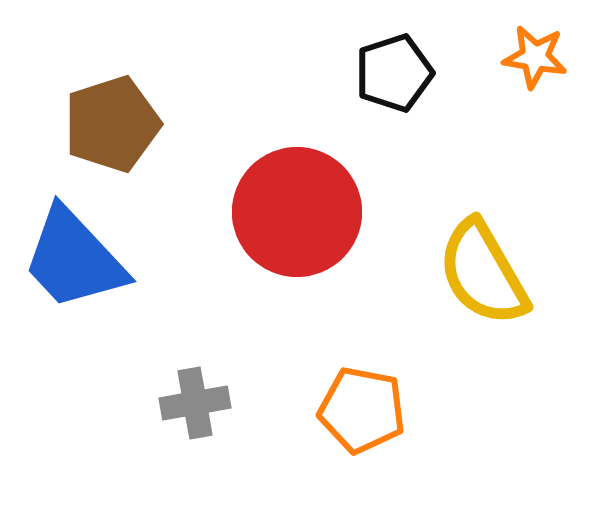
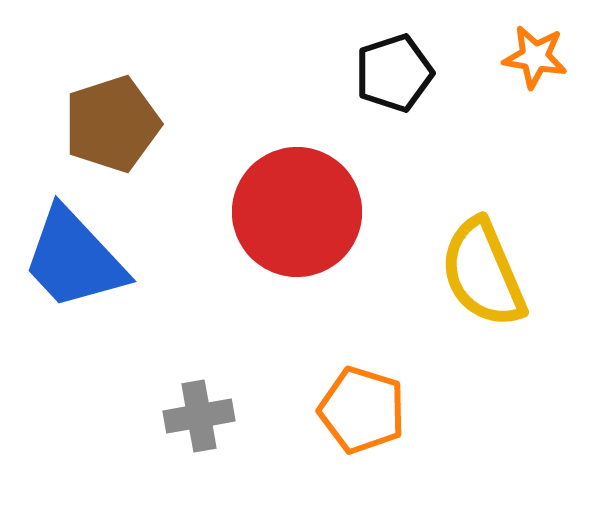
yellow semicircle: rotated 7 degrees clockwise
gray cross: moved 4 px right, 13 px down
orange pentagon: rotated 6 degrees clockwise
